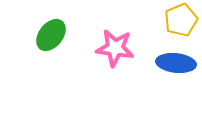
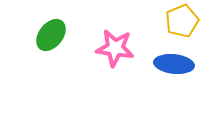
yellow pentagon: moved 1 px right, 1 px down
blue ellipse: moved 2 px left, 1 px down
